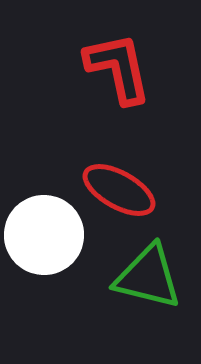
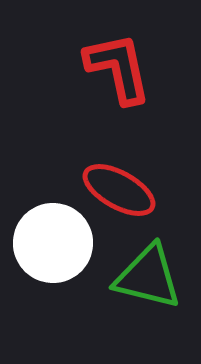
white circle: moved 9 px right, 8 px down
